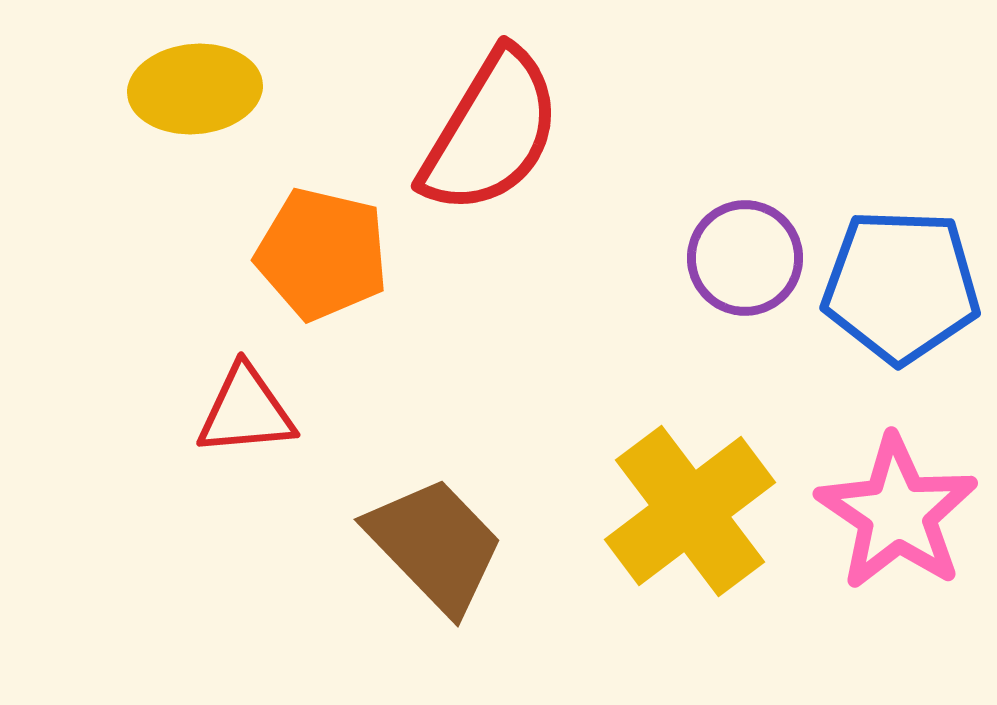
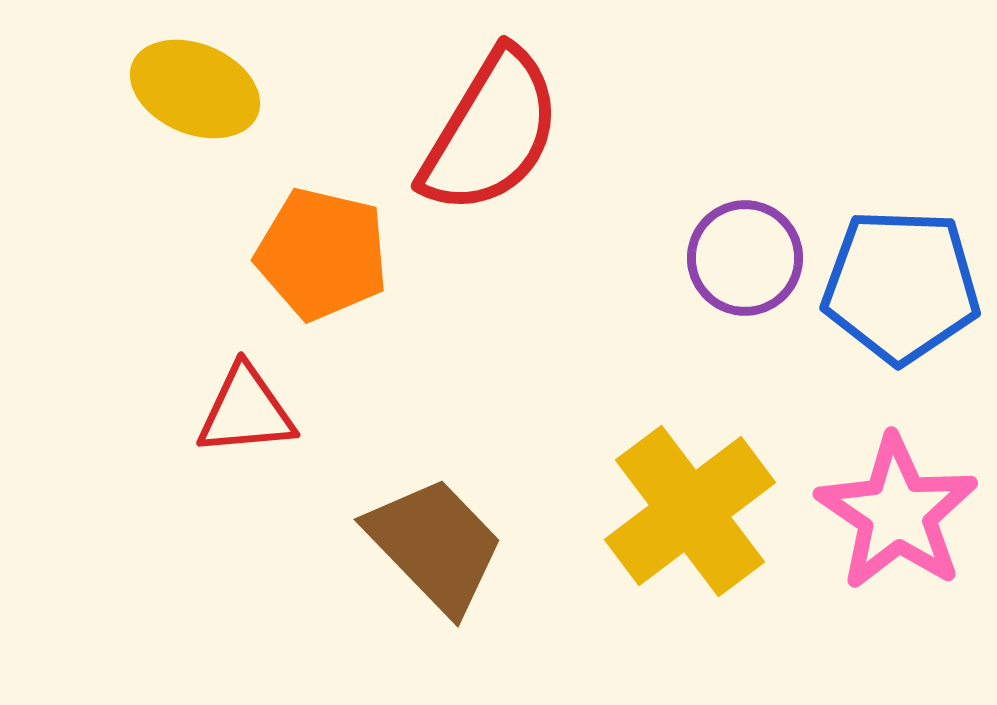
yellow ellipse: rotated 28 degrees clockwise
